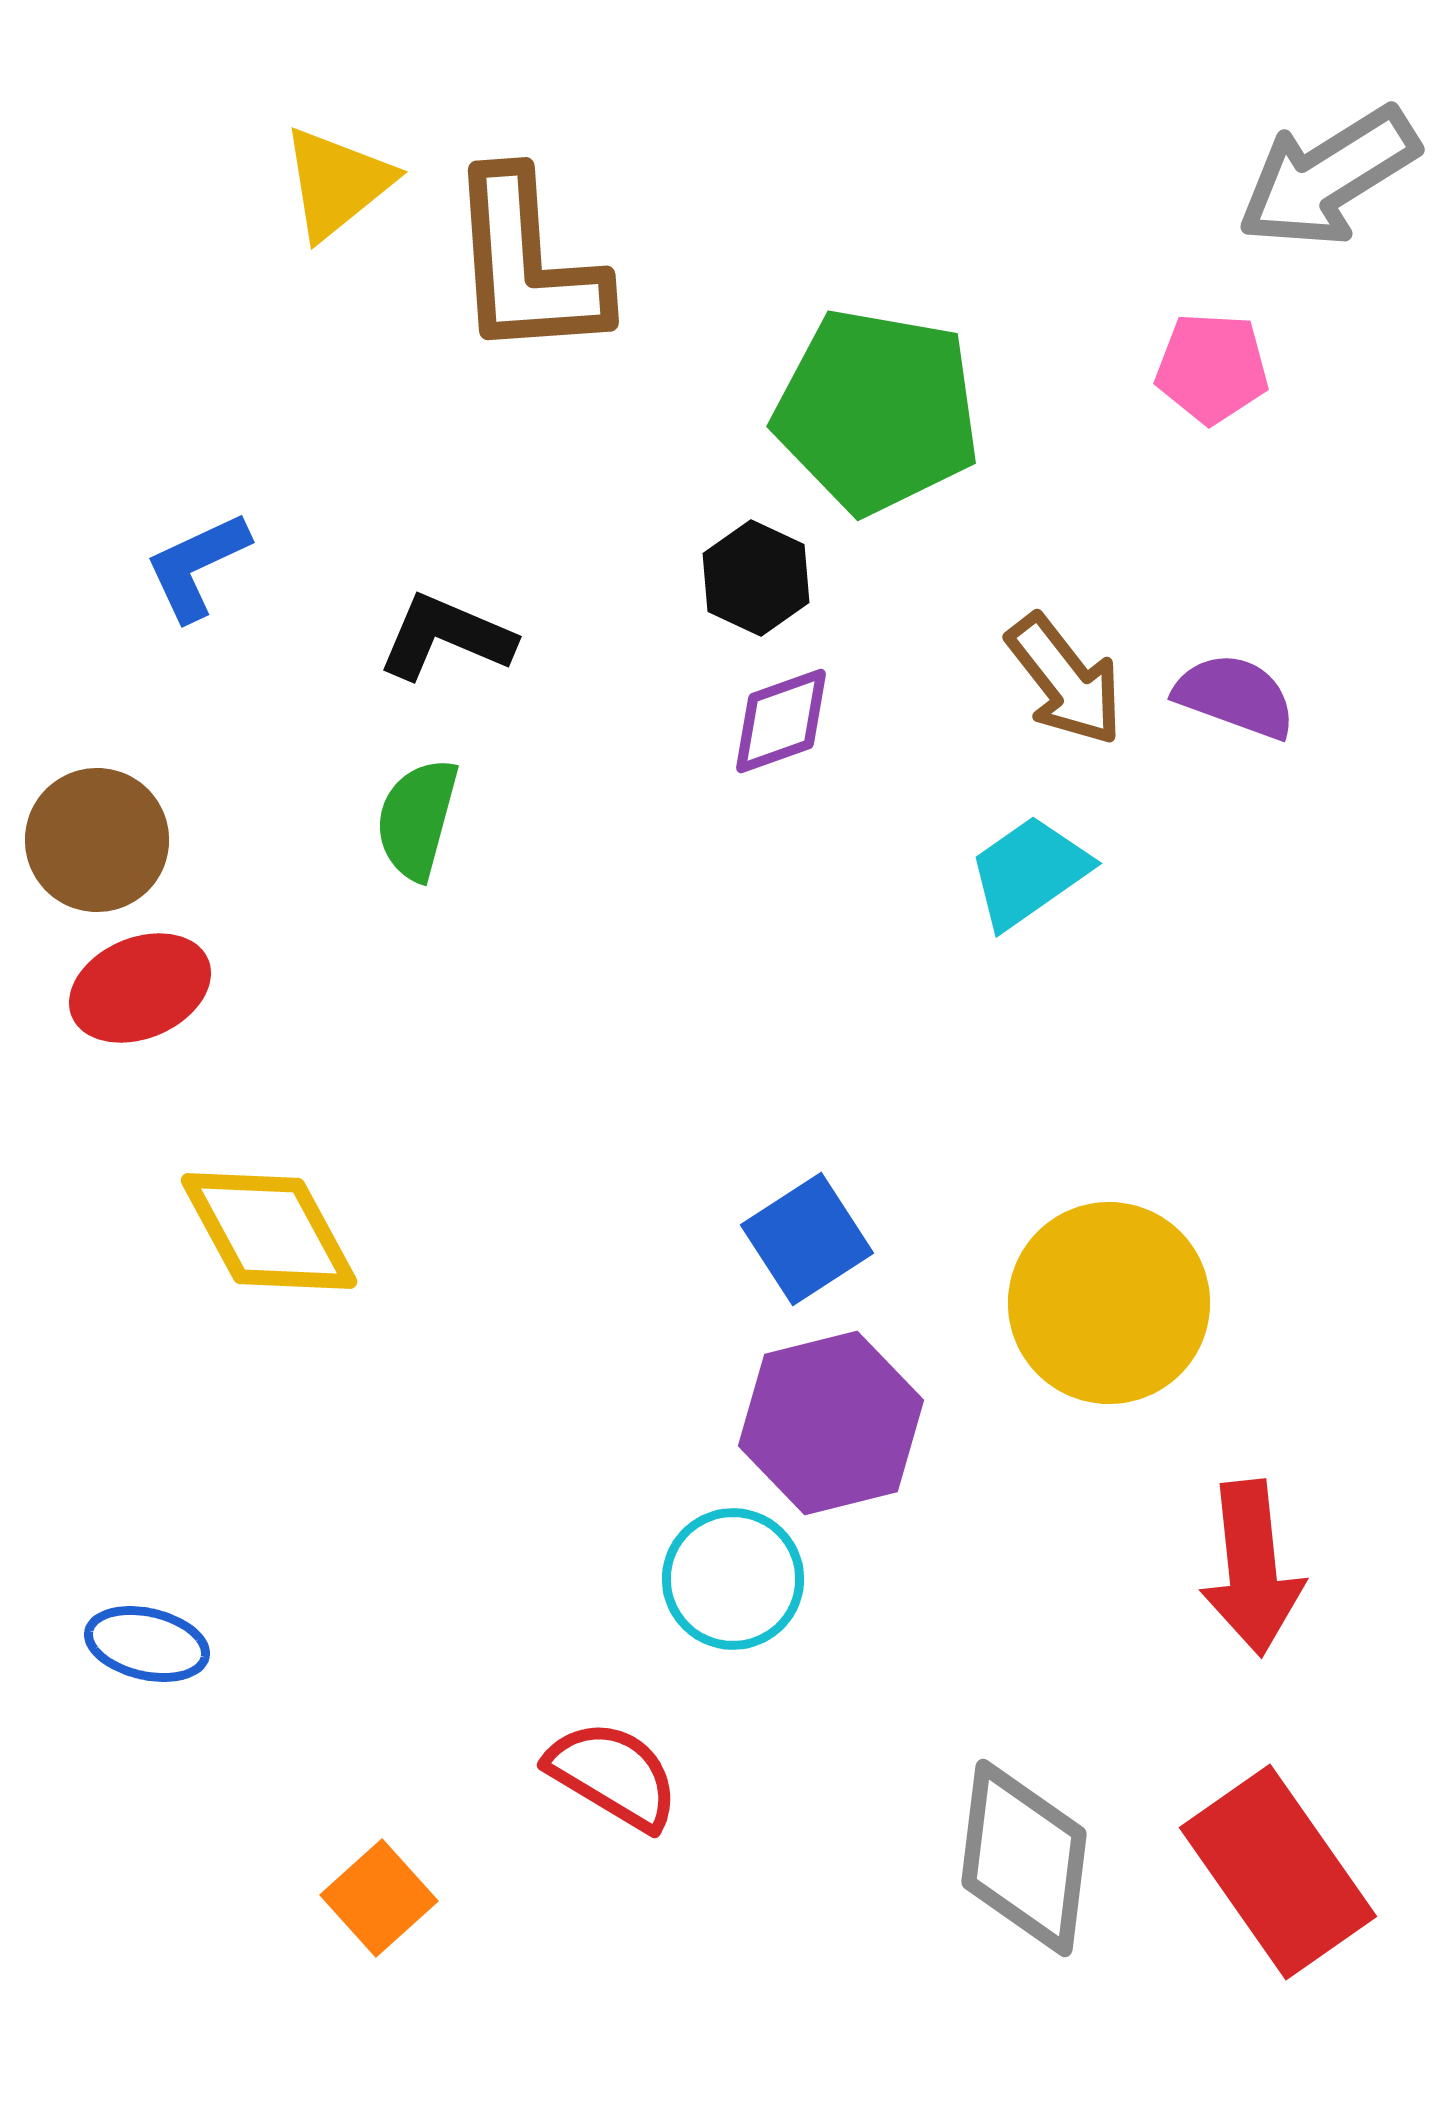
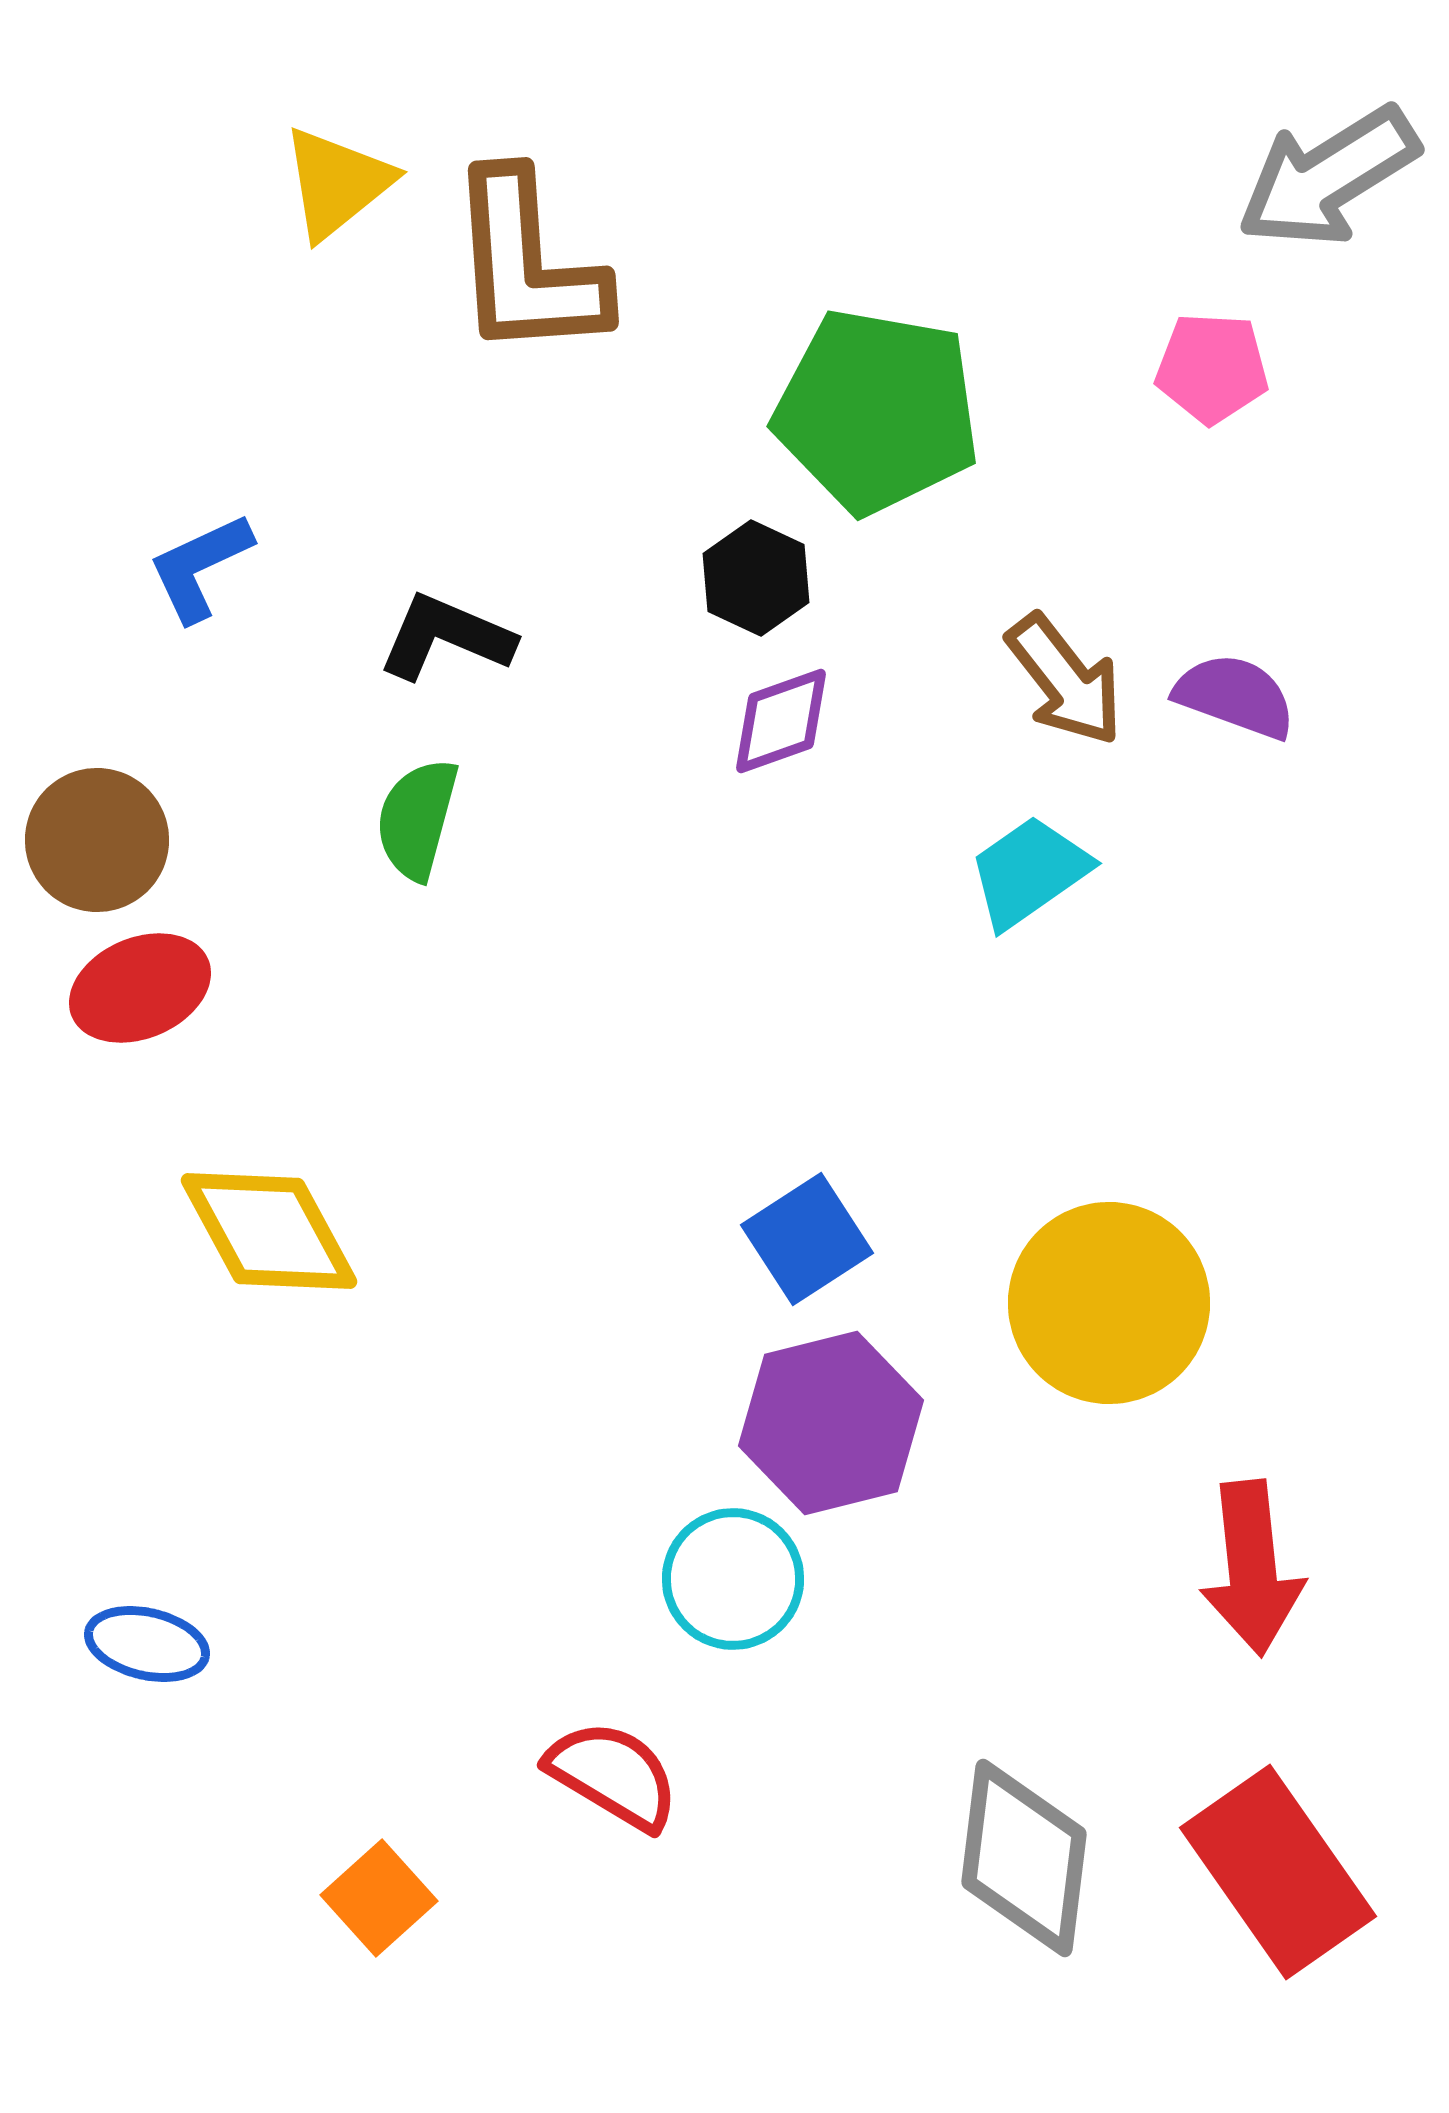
blue L-shape: moved 3 px right, 1 px down
